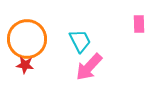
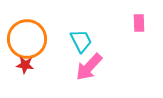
pink rectangle: moved 1 px up
cyan trapezoid: moved 1 px right
